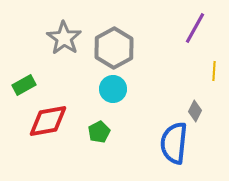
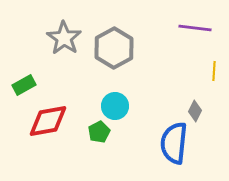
purple line: rotated 68 degrees clockwise
cyan circle: moved 2 px right, 17 px down
